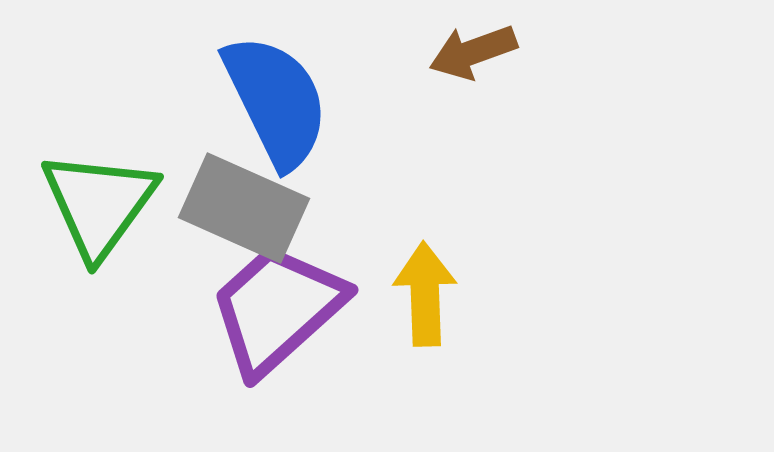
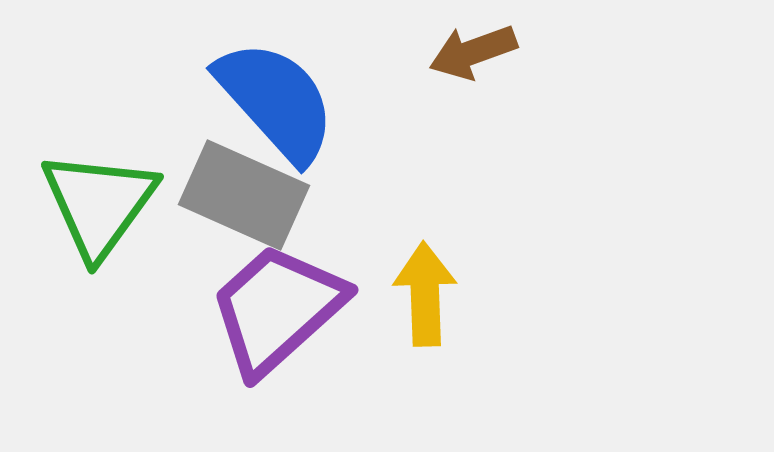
blue semicircle: rotated 16 degrees counterclockwise
gray rectangle: moved 13 px up
